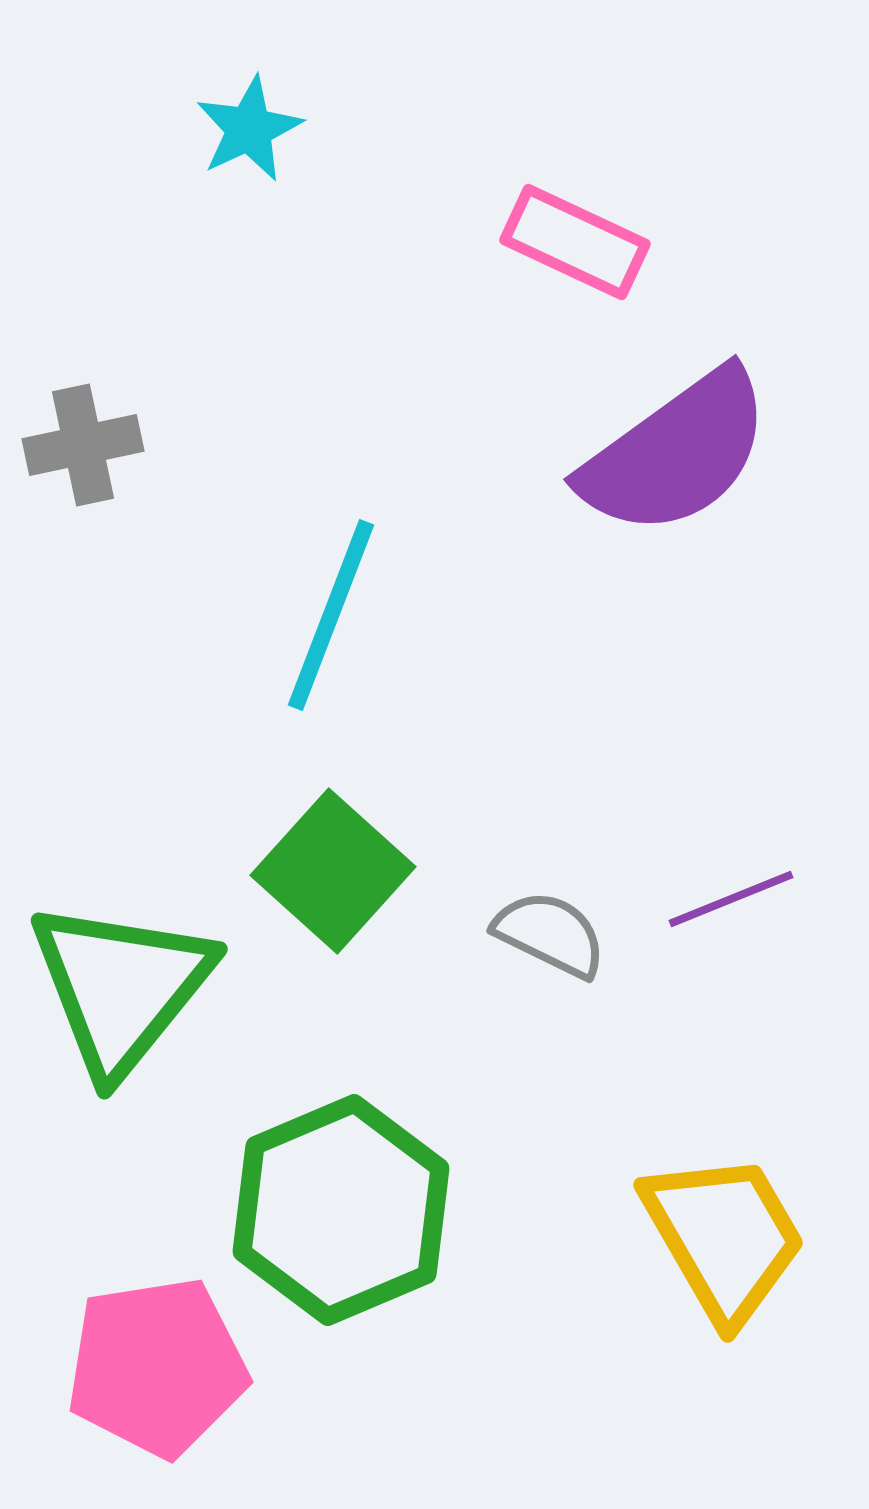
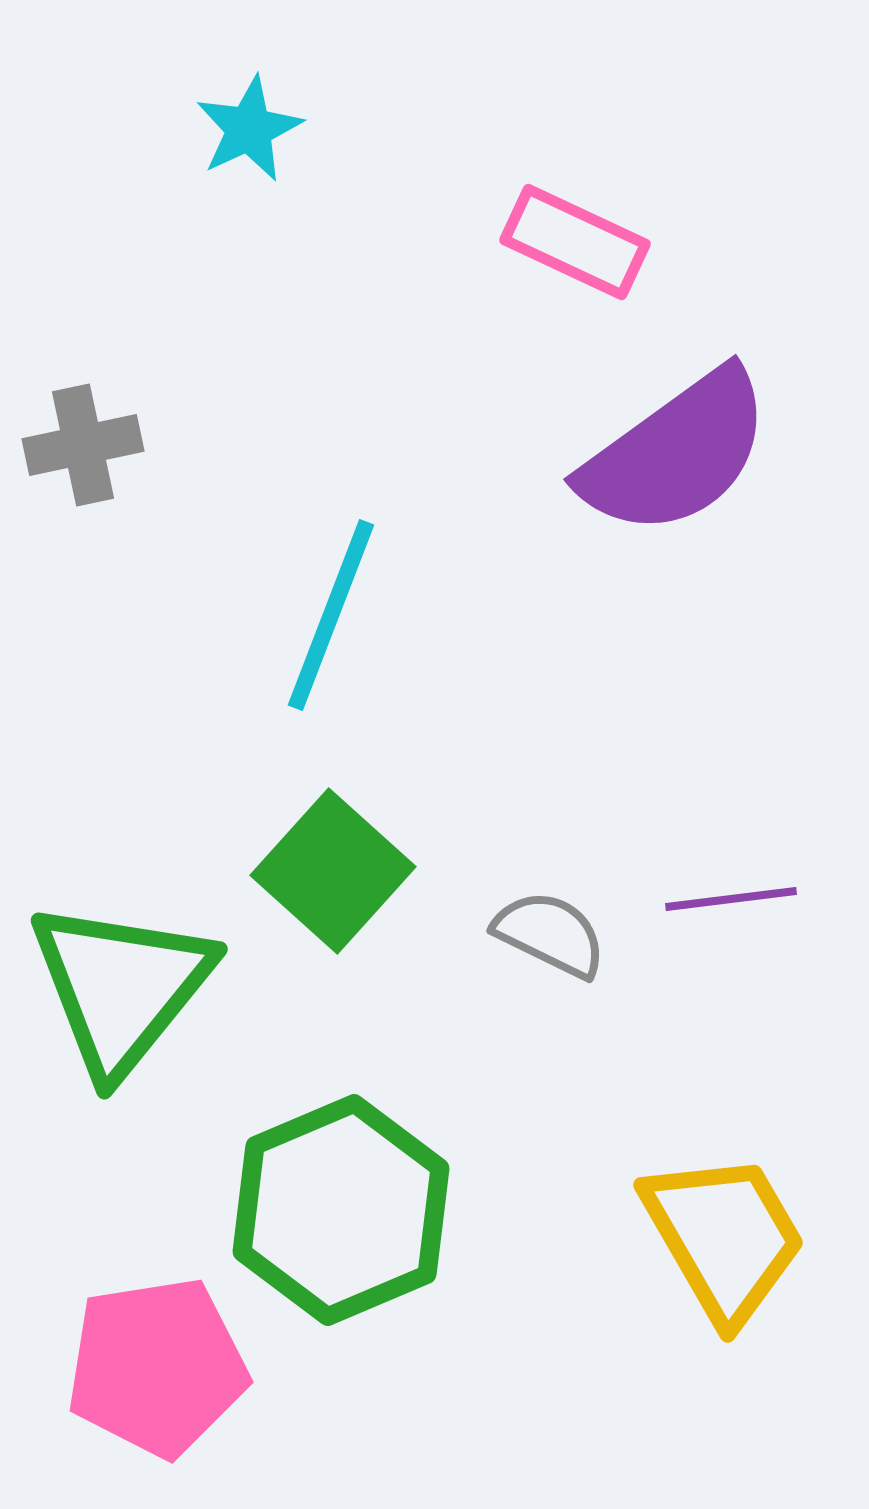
purple line: rotated 15 degrees clockwise
